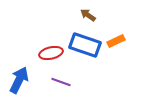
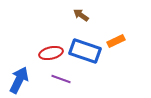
brown arrow: moved 7 px left
blue rectangle: moved 6 px down
purple line: moved 3 px up
